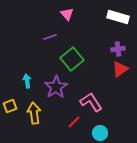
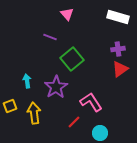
purple line: rotated 40 degrees clockwise
